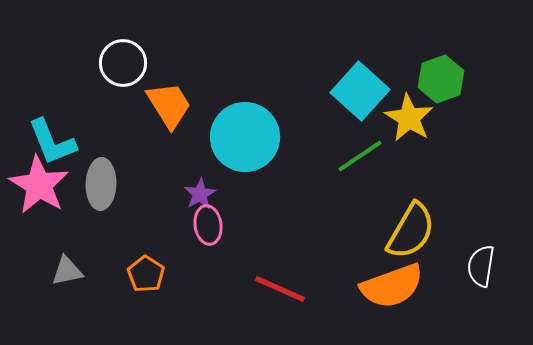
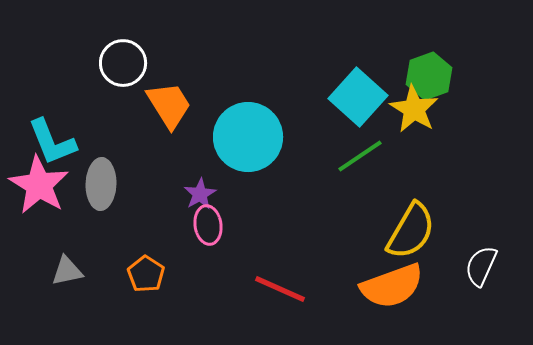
green hexagon: moved 12 px left, 3 px up
cyan square: moved 2 px left, 6 px down
yellow star: moved 5 px right, 9 px up
cyan circle: moved 3 px right
white semicircle: rotated 15 degrees clockwise
